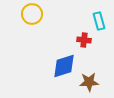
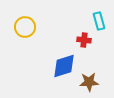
yellow circle: moved 7 px left, 13 px down
